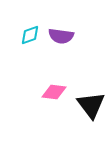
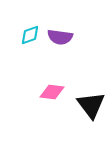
purple semicircle: moved 1 px left, 1 px down
pink diamond: moved 2 px left
